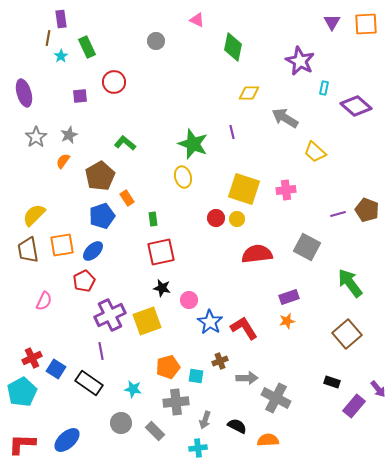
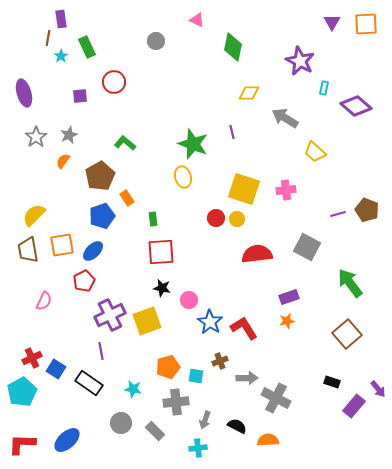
red square at (161, 252): rotated 8 degrees clockwise
